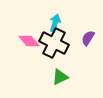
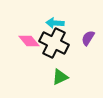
cyan arrow: rotated 102 degrees counterclockwise
